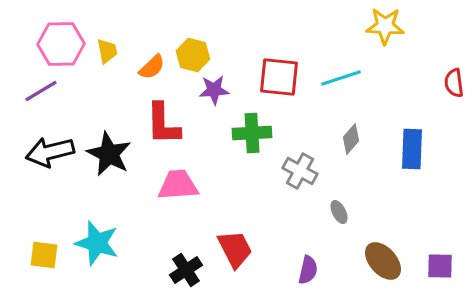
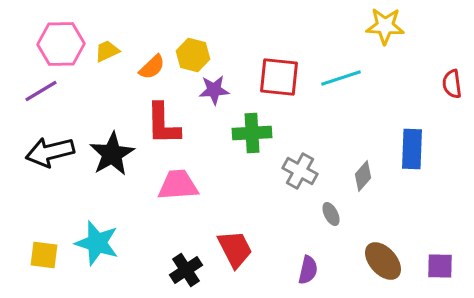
yellow trapezoid: rotated 104 degrees counterclockwise
red semicircle: moved 2 px left, 1 px down
gray diamond: moved 12 px right, 37 px down
black star: moved 3 px right; rotated 15 degrees clockwise
gray ellipse: moved 8 px left, 2 px down
